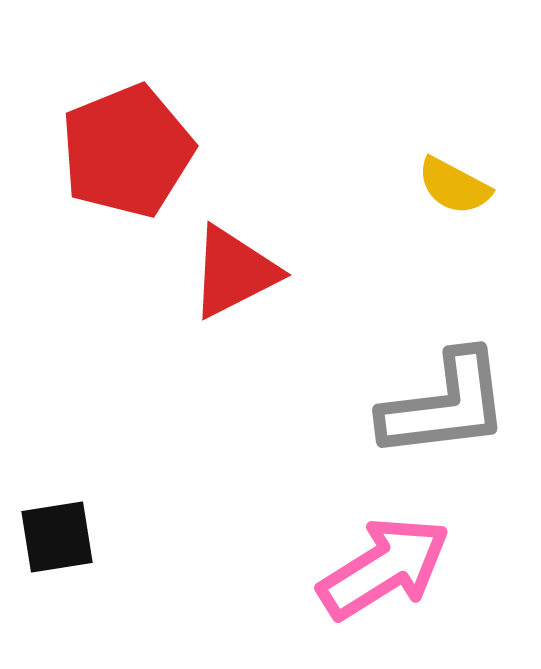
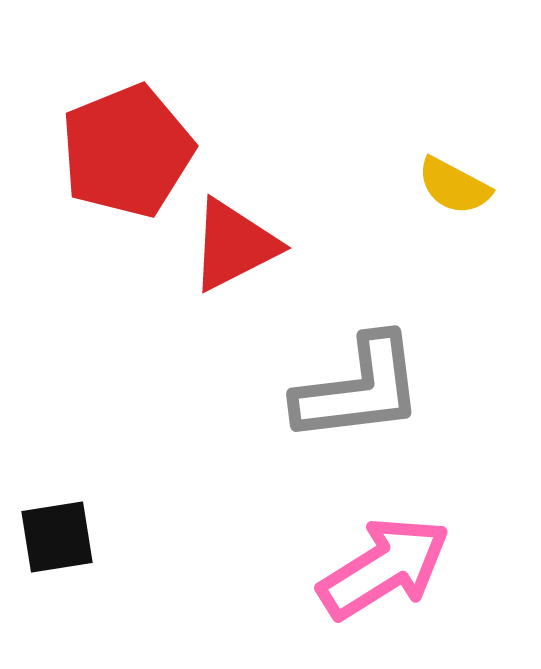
red triangle: moved 27 px up
gray L-shape: moved 86 px left, 16 px up
